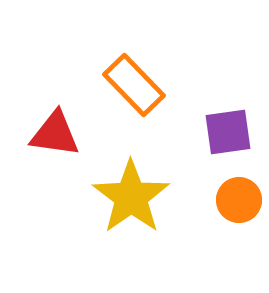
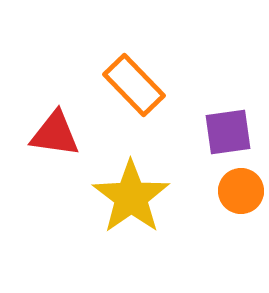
orange circle: moved 2 px right, 9 px up
